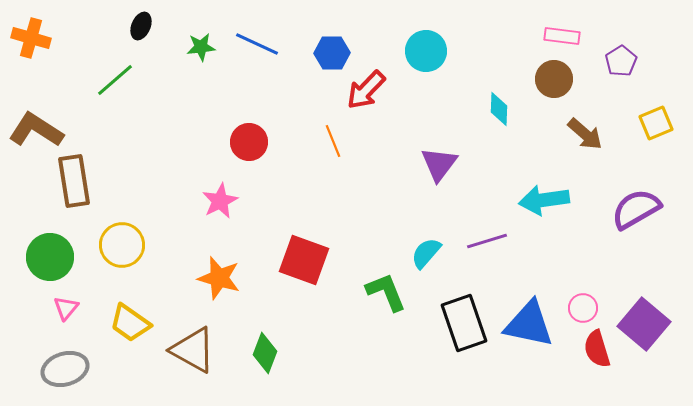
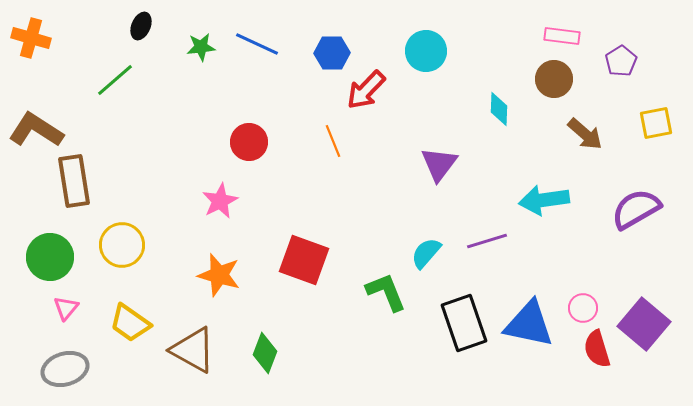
yellow square: rotated 12 degrees clockwise
orange star: moved 3 px up
